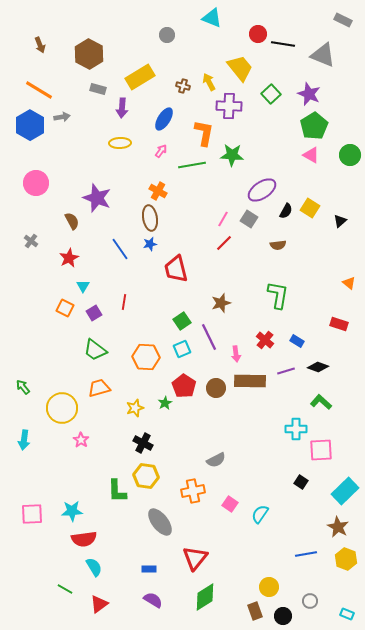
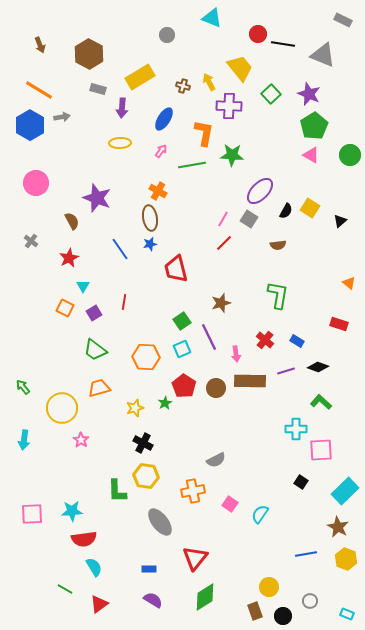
purple ellipse at (262, 190): moved 2 px left, 1 px down; rotated 12 degrees counterclockwise
